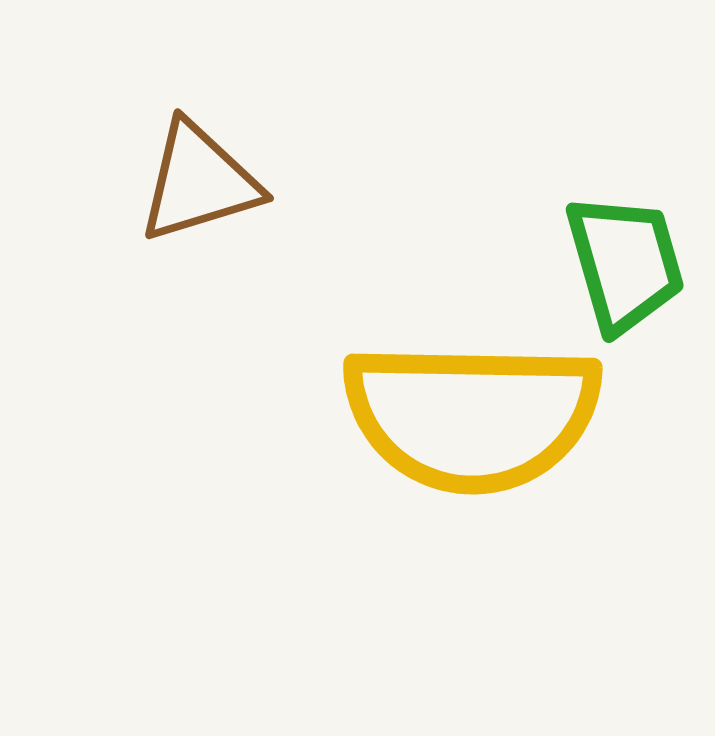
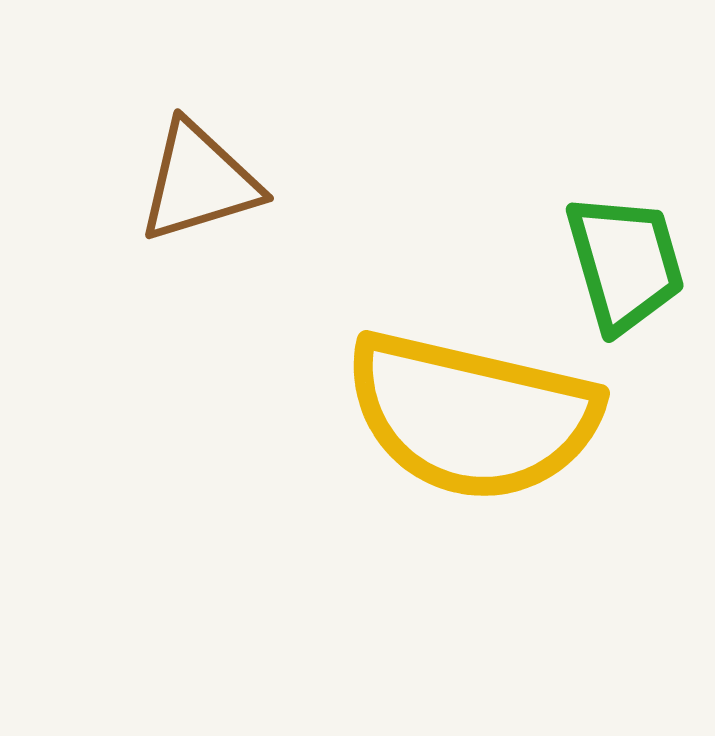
yellow semicircle: rotated 12 degrees clockwise
